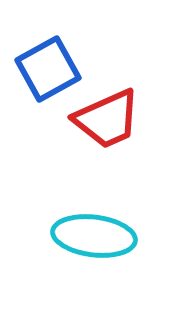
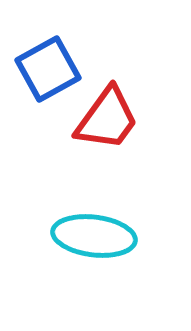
red trapezoid: rotated 30 degrees counterclockwise
